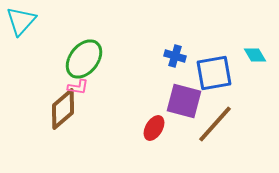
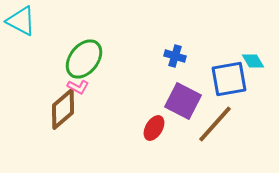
cyan triangle: rotated 44 degrees counterclockwise
cyan diamond: moved 2 px left, 6 px down
blue square: moved 15 px right, 6 px down
pink L-shape: rotated 20 degrees clockwise
purple square: moved 1 px left; rotated 12 degrees clockwise
